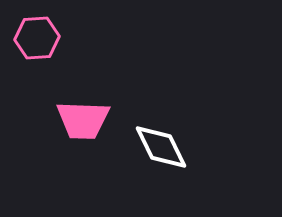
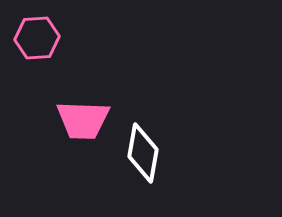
white diamond: moved 18 px left, 6 px down; rotated 36 degrees clockwise
